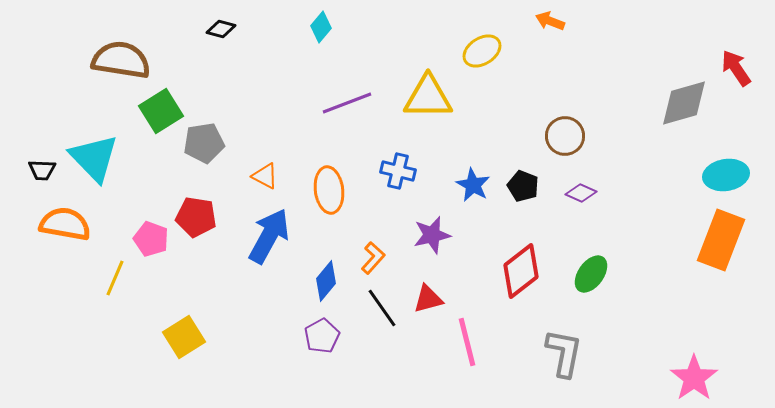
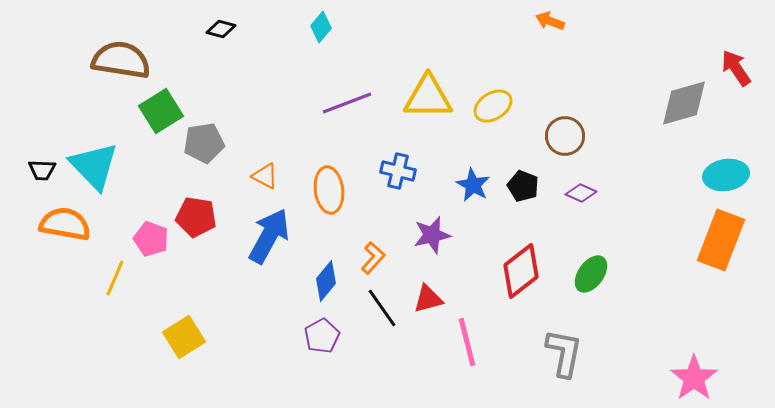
yellow ellipse: moved 11 px right, 55 px down
cyan triangle: moved 8 px down
